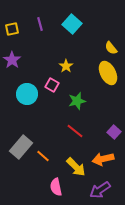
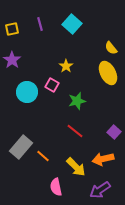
cyan circle: moved 2 px up
